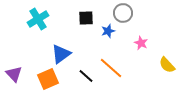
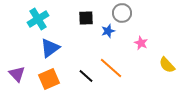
gray circle: moved 1 px left
blue triangle: moved 11 px left, 6 px up
purple triangle: moved 3 px right
orange square: moved 1 px right
